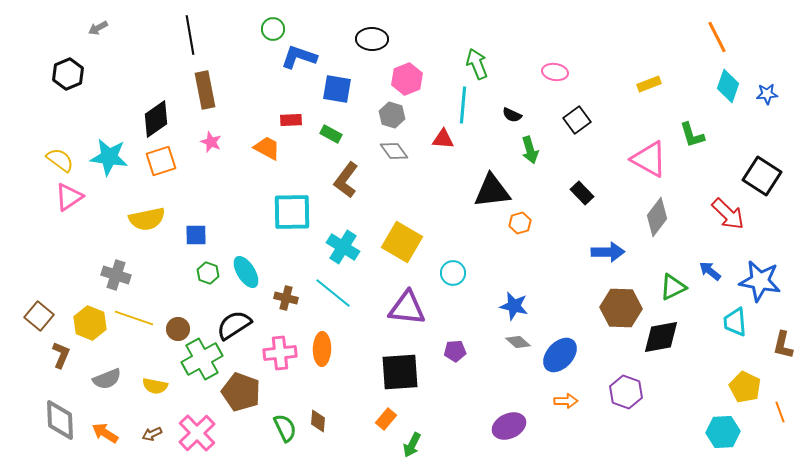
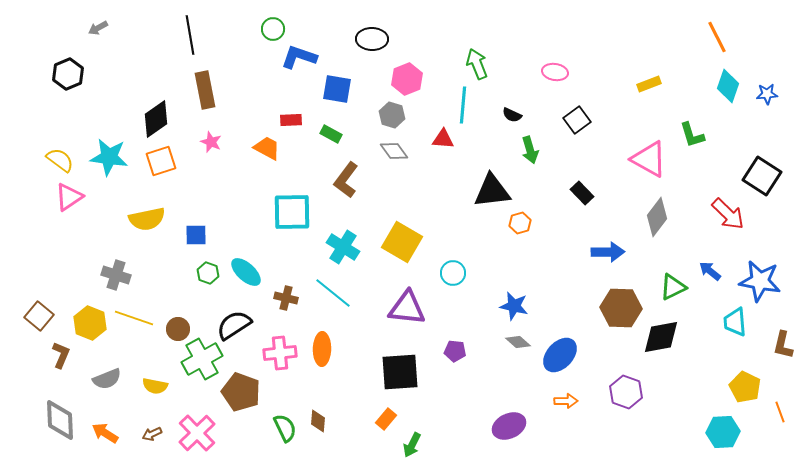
cyan ellipse at (246, 272): rotated 16 degrees counterclockwise
purple pentagon at (455, 351): rotated 10 degrees clockwise
